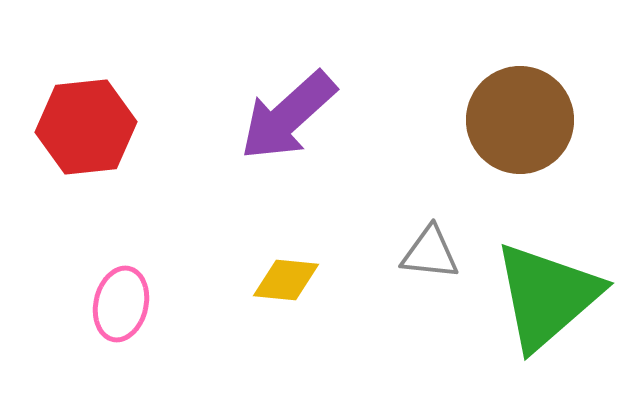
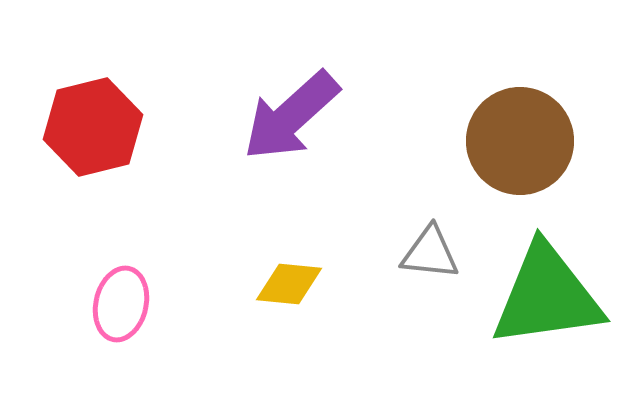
purple arrow: moved 3 px right
brown circle: moved 21 px down
red hexagon: moved 7 px right; rotated 8 degrees counterclockwise
yellow diamond: moved 3 px right, 4 px down
green triangle: rotated 33 degrees clockwise
